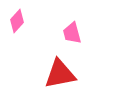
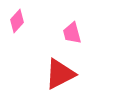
red triangle: rotated 16 degrees counterclockwise
